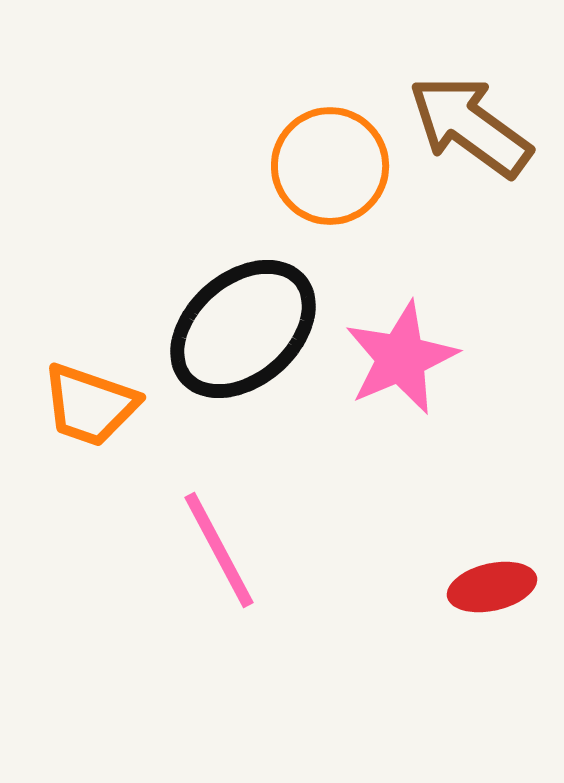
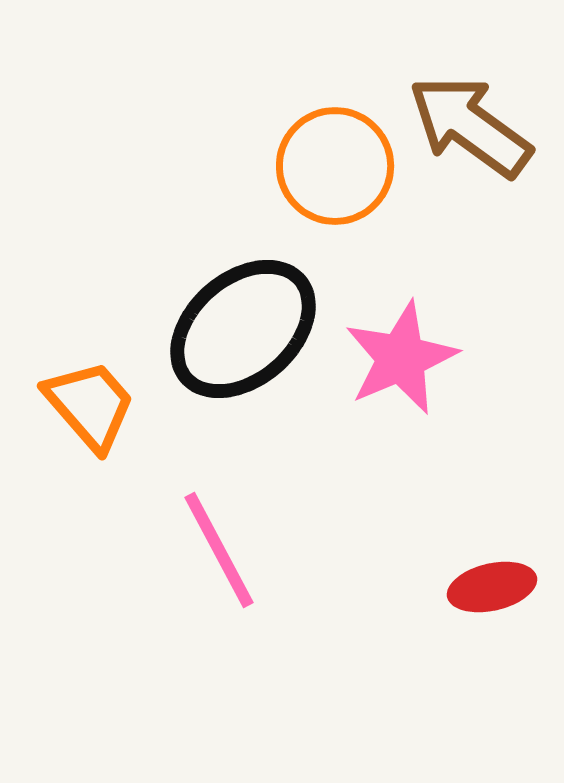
orange circle: moved 5 px right
orange trapezoid: rotated 150 degrees counterclockwise
